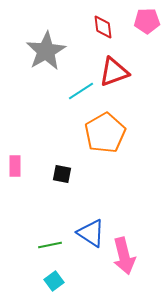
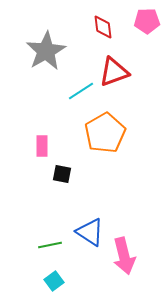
pink rectangle: moved 27 px right, 20 px up
blue triangle: moved 1 px left, 1 px up
